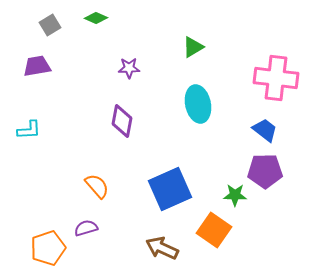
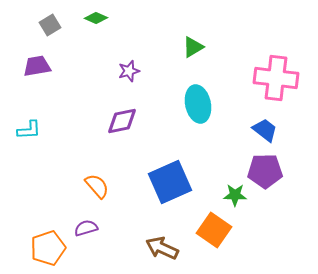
purple star: moved 3 px down; rotated 15 degrees counterclockwise
purple diamond: rotated 68 degrees clockwise
blue square: moved 7 px up
